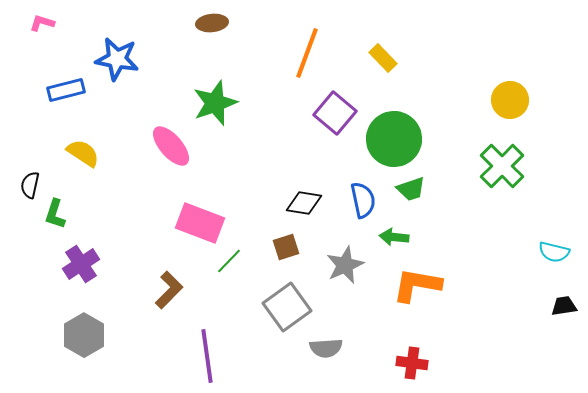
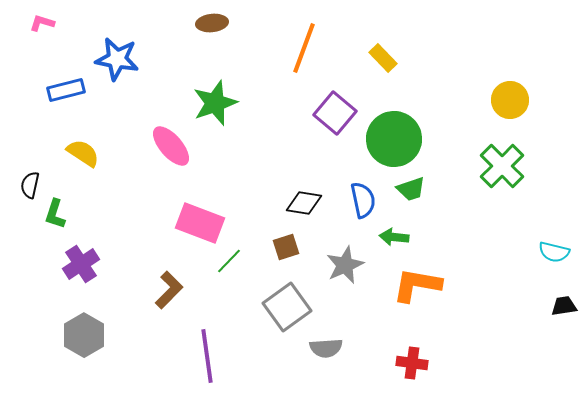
orange line: moved 3 px left, 5 px up
